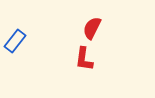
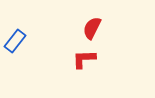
red L-shape: rotated 80 degrees clockwise
